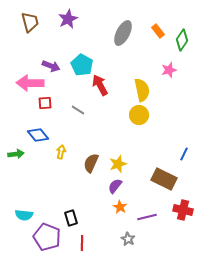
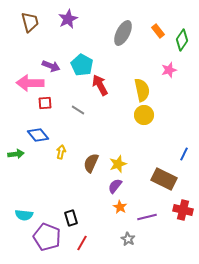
yellow circle: moved 5 px right
red line: rotated 28 degrees clockwise
